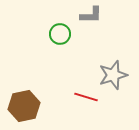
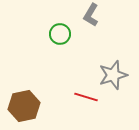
gray L-shape: rotated 120 degrees clockwise
